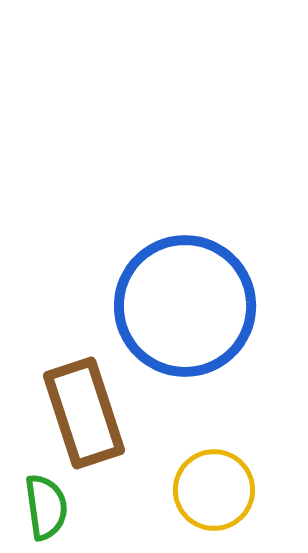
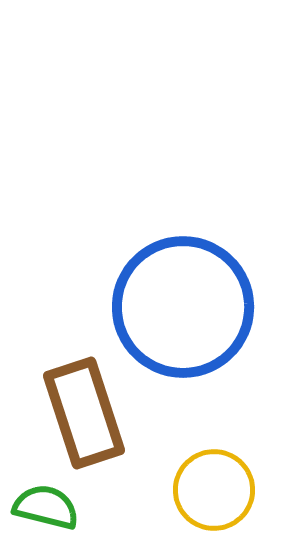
blue circle: moved 2 px left, 1 px down
green semicircle: rotated 68 degrees counterclockwise
